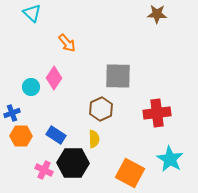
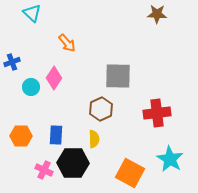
blue cross: moved 51 px up
blue rectangle: rotated 60 degrees clockwise
